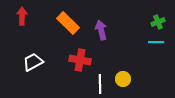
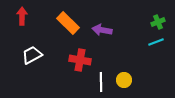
purple arrow: moved 1 px right; rotated 66 degrees counterclockwise
cyan line: rotated 21 degrees counterclockwise
white trapezoid: moved 1 px left, 7 px up
yellow circle: moved 1 px right, 1 px down
white line: moved 1 px right, 2 px up
